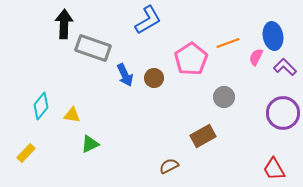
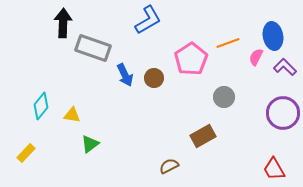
black arrow: moved 1 px left, 1 px up
green triangle: rotated 12 degrees counterclockwise
